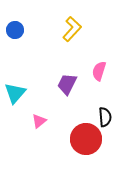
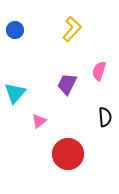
red circle: moved 18 px left, 15 px down
